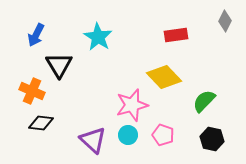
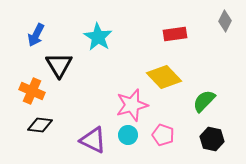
red rectangle: moved 1 px left, 1 px up
black diamond: moved 1 px left, 2 px down
purple triangle: rotated 16 degrees counterclockwise
